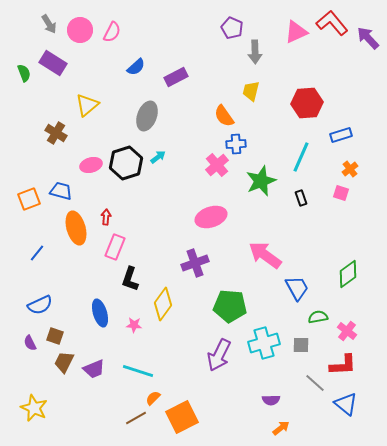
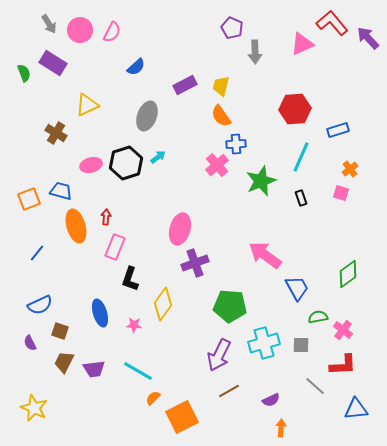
pink triangle at (296, 32): moved 6 px right, 12 px down
purple rectangle at (176, 77): moved 9 px right, 8 px down
yellow trapezoid at (251, 91): moved 30 px left, 5 px up
red hexagon at (307, 103): moved 12 px left, 6 px down
yellow triangle at (87, 105): rotated 15 degrees clockwise
orange semicircle at (224, 116): moved 3 px left
blue rectangle at (341, 135): moved 3 px left, 5 px up
pink ellipse at (211, 217): moved 31 px left, 12 px down; rotated 56 degrees counterclockwise
orange ellipse at (76, 228): moved 2 px up
pink cross at (347, 331): moved 4 px left, 1 px up
brown square at (55, 336): moved 5 px right, 5 px up
purple trapezoid at (94, 369): rotated 15 degrees clockwise
cyan line at (138, 371): rotated 12 degrees clockwise
gray line at (315, 383): moved 3 px down
purple semicircle at (271, 400): rotated 24 degrees counterclockwise
blue triangle at (346, 404): moved 10 px right, 5 px down; rotated 45 degrees counterclockwise
brown line at (136, 418): moved 93 px right, 27 px up
orange arrow at (281, 428): rotated 48 degrees counterclockwise
